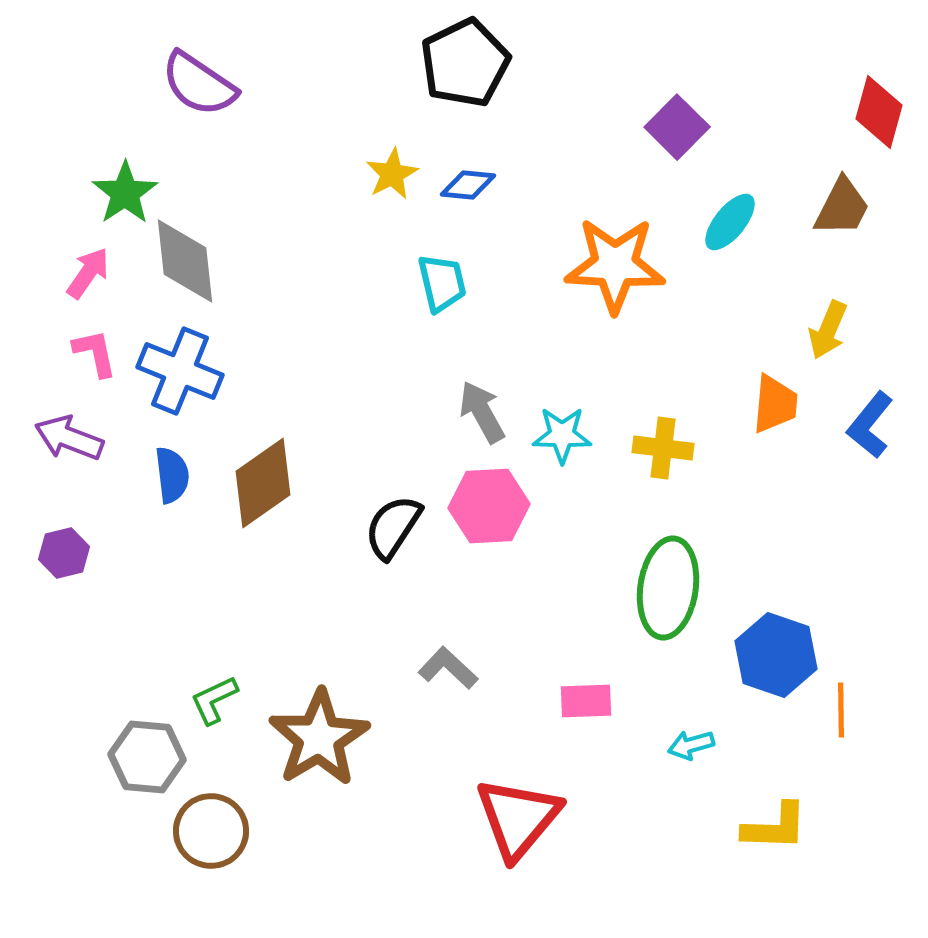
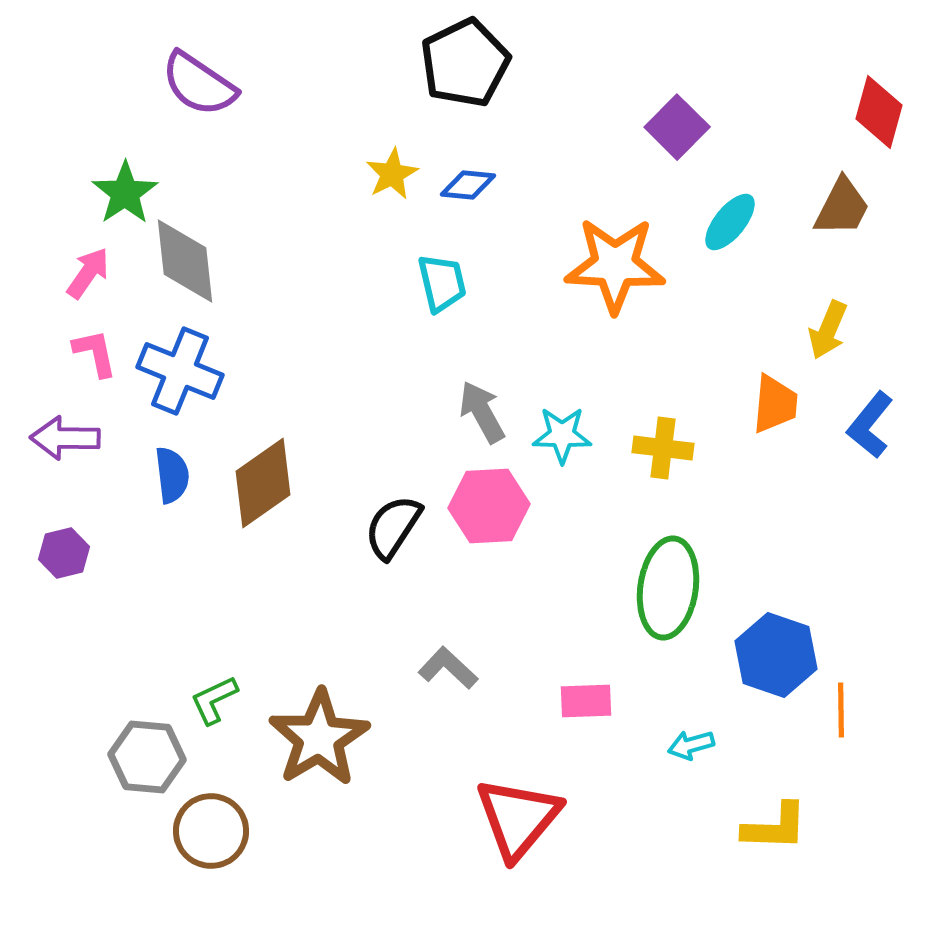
purple arrow: moved 4 px left; rotated 20 degrees counterclockwise
